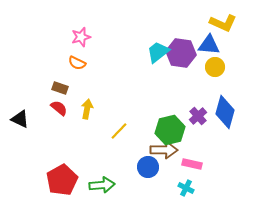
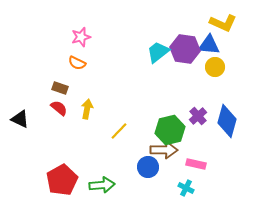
purple hexagon: moved 4 px right, 4 px up
blue diamond: moved 2 px right, 9 px down
pink rectangle: moved 4 px right
